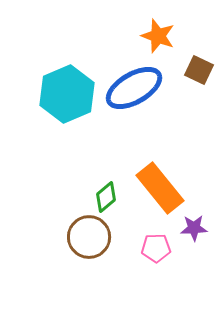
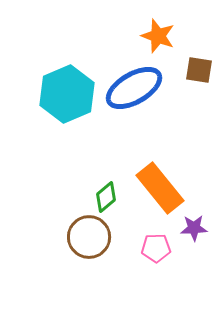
brown square: rotated 16 degrees counterclockwise
